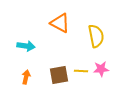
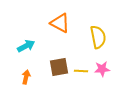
yellow semicircle: moved 2 px right, 1 px down
cyan arrow: rotated 36 degrees counterclockwise
pink star: moved 1 px right
brown square: moved 8 px up
